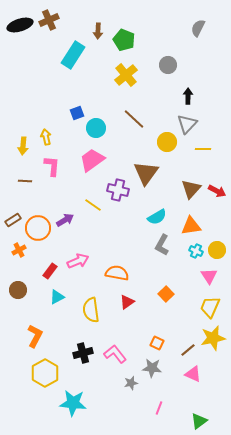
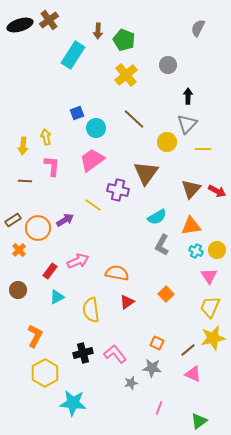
brown cross at (49, 20): rotated 12 degrees counterclockwise
orange cross at (19, 250): rotated 16 degrees counterclockwise
